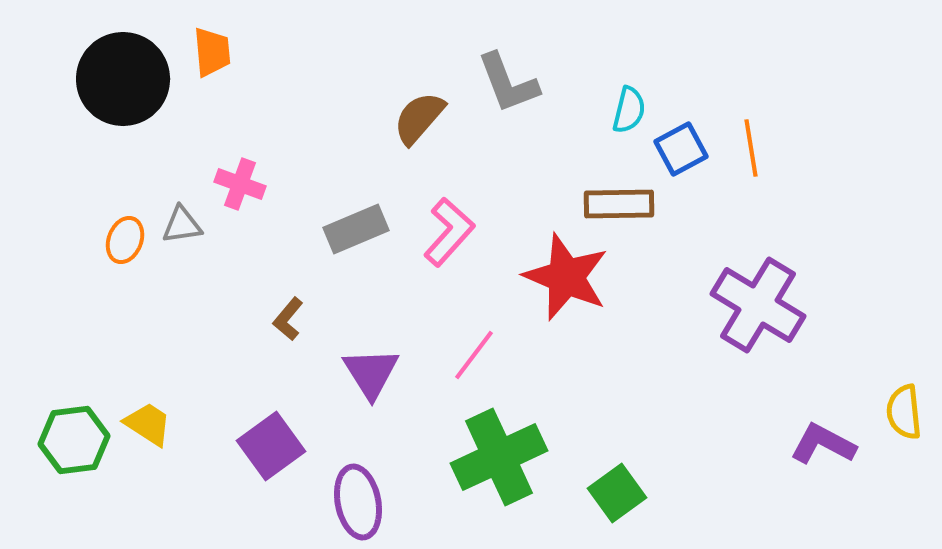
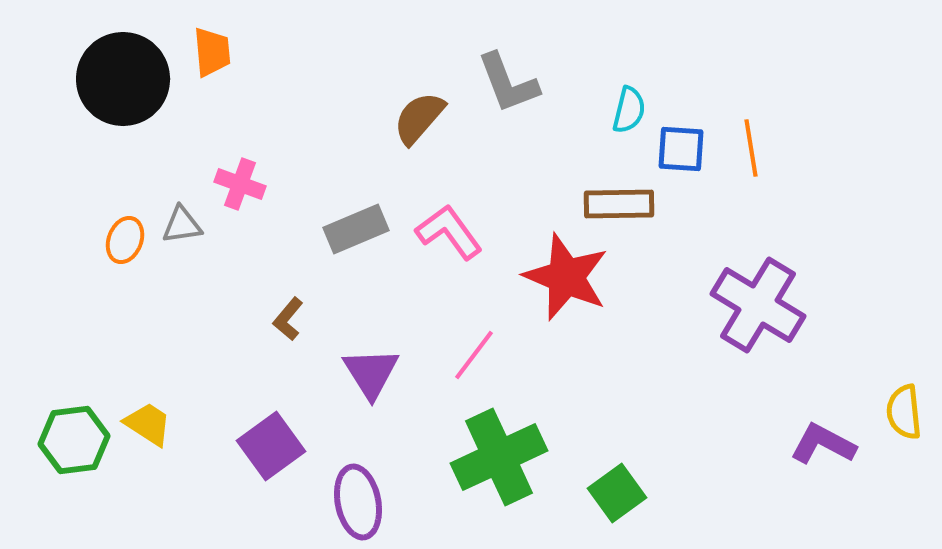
blue square: rotated 32 degrees clockwise
pink L-shape: rotated 78 degrees counterclockwise
